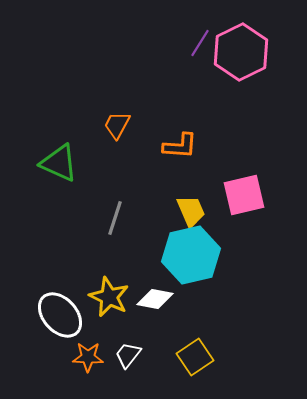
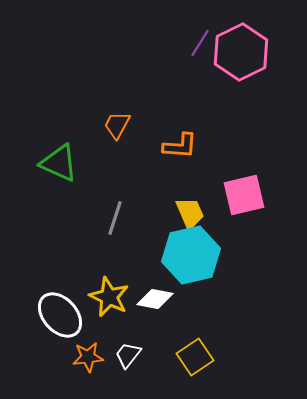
yellow trapezoid: moved 1 px left, 2 px down
orange star: rotated 8 degrees counterclockwise
